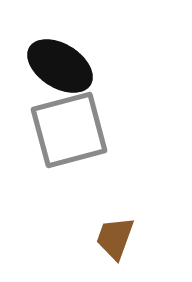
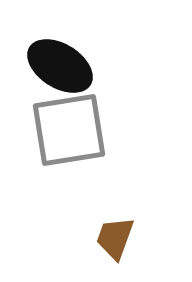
gray square: rotated 6 degrees clockwise
